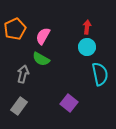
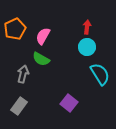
cyan semicircle: rotated 20 degrees counterclockwise
